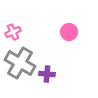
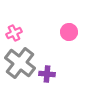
pink cross: moved 1 px right, 1 px down
gray cross: rotated 8 degrees clockwise
